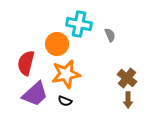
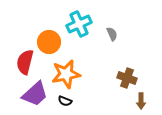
cyan cross: rotated 35 degrees counterclockwise
gray semicircle: moved 2 px right, 1 px up
orange circle: moved 8 px left, 2 px up
red semicircle: moved 1 px left, 1 px up
brown cross: rotated 18 degrees counterclockwise
brown arrow: moved 13 px right, 1 px down
